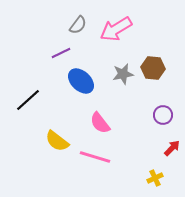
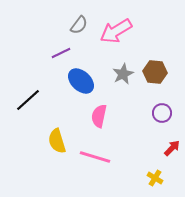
gray semicircle: moved 1 px right
pink arrow: moved 2 px down
brown hexagon: moved 2 px right, 4 px down
gray star: rotated 15 degrees counterclockwise
purple circle: moved 1 px left, 2 px up
pink semicircle: moved 1 px left, 7 px up; rotated 50 degrees clockwise
yellow semicircle: rotated 35 degrees clockwise
yellow cross: rotated 35 degrees counterclockwise
